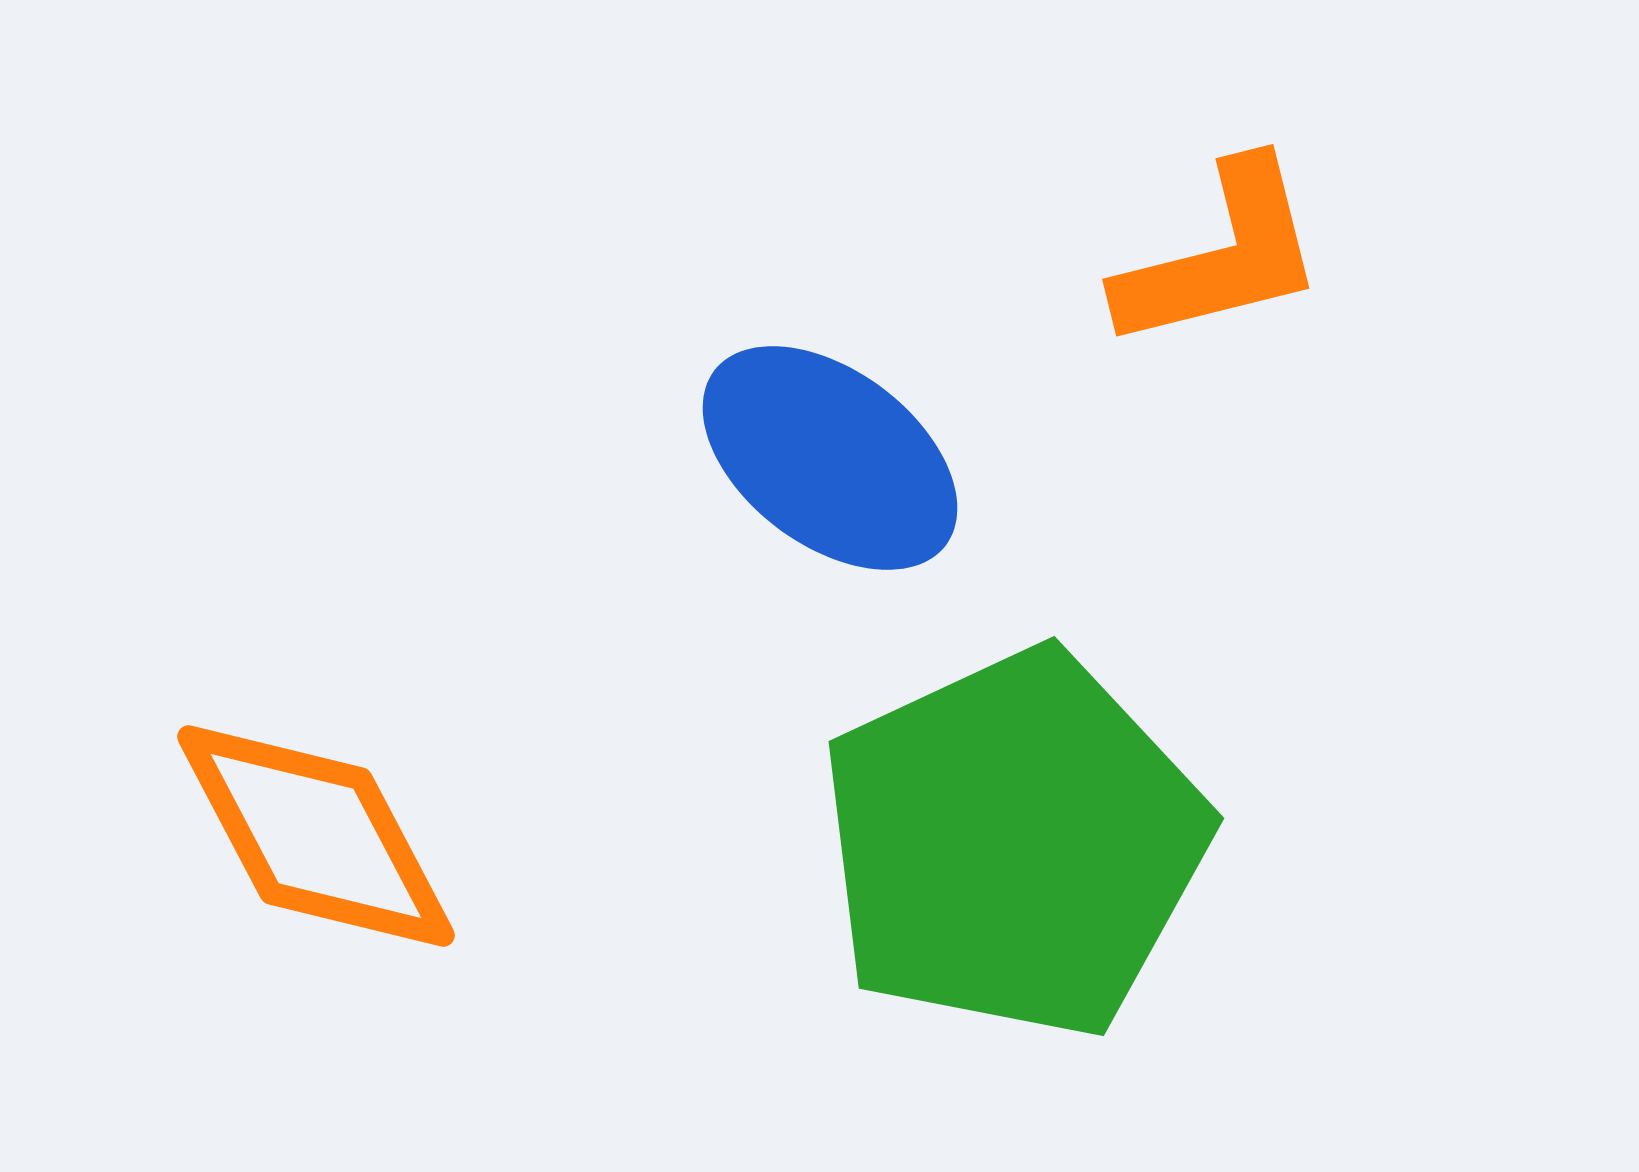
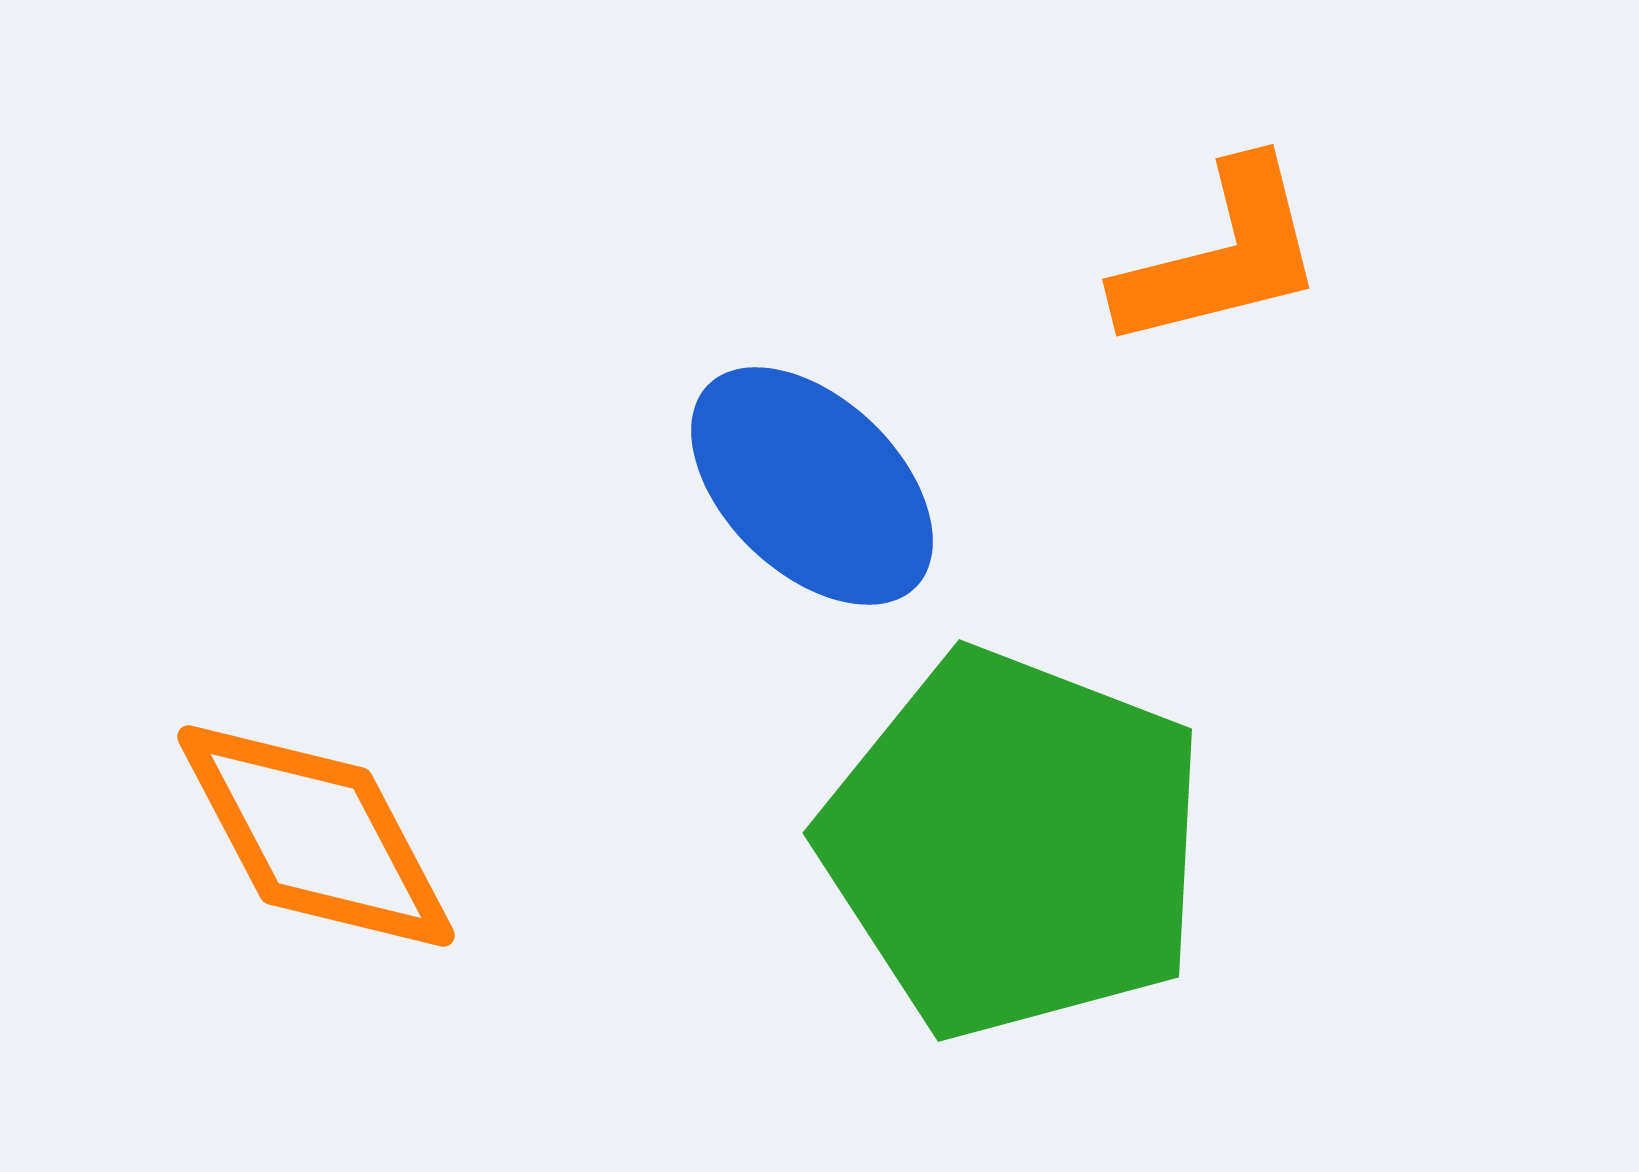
blue ellipse: moved 18 px left, 28 px down; rotated 7 degrees clockwise
green pentagon: rotated 26 degrees counterclockwise
